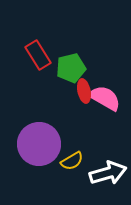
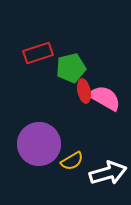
red rectangle: moved 2 px up; rotated 76 degrees counterclockwise
